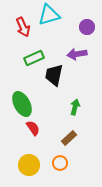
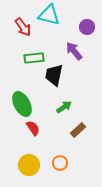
cyan triangle: rotated 30 degrees clockwise
red arrow: rotated 12 degrees counterclockwise
purple arrow: moved 3 px left, 3 px up; rotated 60 degrees clockwise
green rectangle: rotated 18 degrees clockwise
green arrow: moved 11 px left; rotated 42 degrees clockwise
brown rectangle: moved 9 px right, 8 px up
